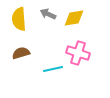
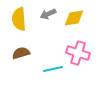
gray arrow: rotated 49 degrees counterclockwise
